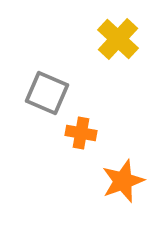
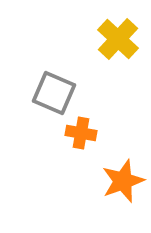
gray square: moved 7 px right
